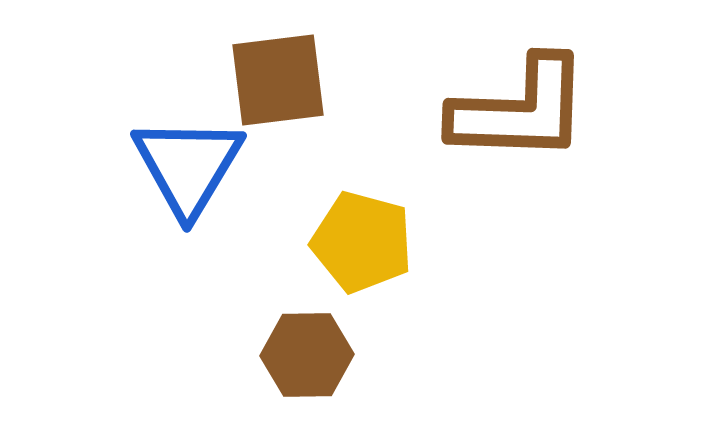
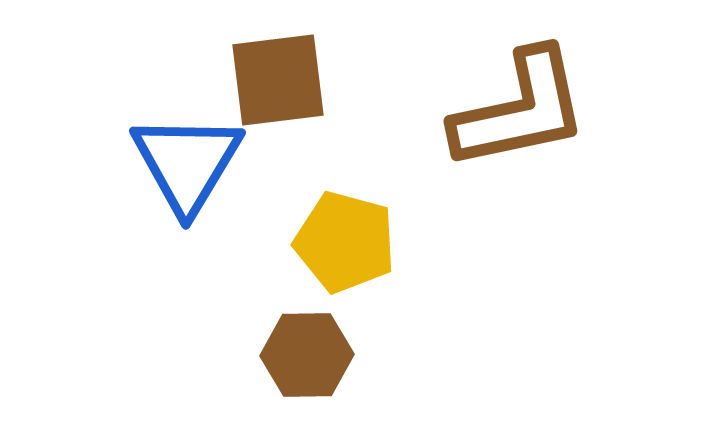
brown L-shape: rotated 14 degrees counterclockwise
blue triangle: moved 1 px left, 3 px up
yellow pentagon: moved 17 px left
